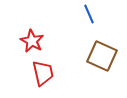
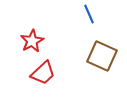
red star: rotated 15 degrees clockwise
red trapezoid: rotated 60 degrees clockwise
